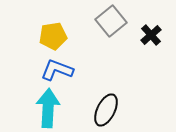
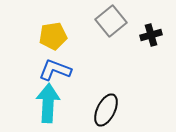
black cross: rotated 25 degrees clockwise
blue L-shape: moved 2 px left
cyan arrow: moved 5 px up
